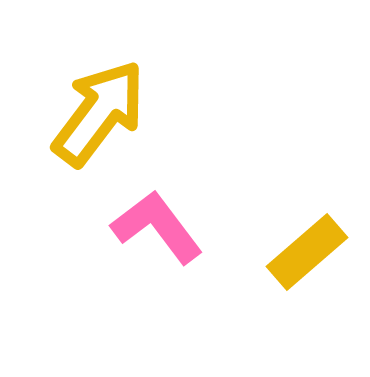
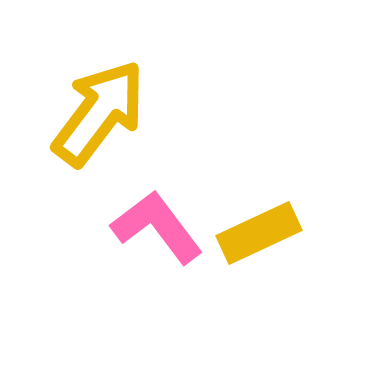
yellow rectangle: moved 48 px left, 19 px up; rotated 16 degrees clockwise
